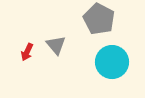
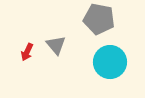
gray pentagon: rotated 16 degrees counterclockwise
cyan circle: moved 2 px left
